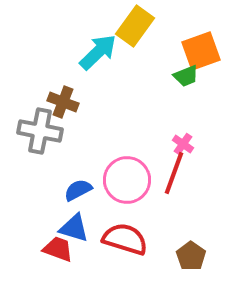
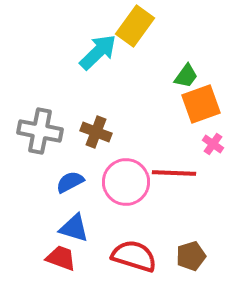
orange square: moved 53 px down
green trapezoid: rotated 32 degrees counterclockwise
brown cross: moved 33 px right, 30 px down
pink cross: moved 30 px right
red line: rotated 72 degrees clockwise
pink circle: moved 1 px left, 2 px down
blue semicircle: moved 8 px left, 8 px up
red semicircle: moved 9 px right, 17 px down
red trapezoid: moved 3 px right, 9 px down
brown pentagon: rotated 20 degrees clockwise
